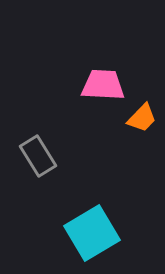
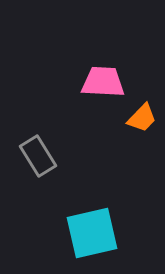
pink trapezoid: moved 3 px up
cyan square: rotated 18 degrees clockwise
